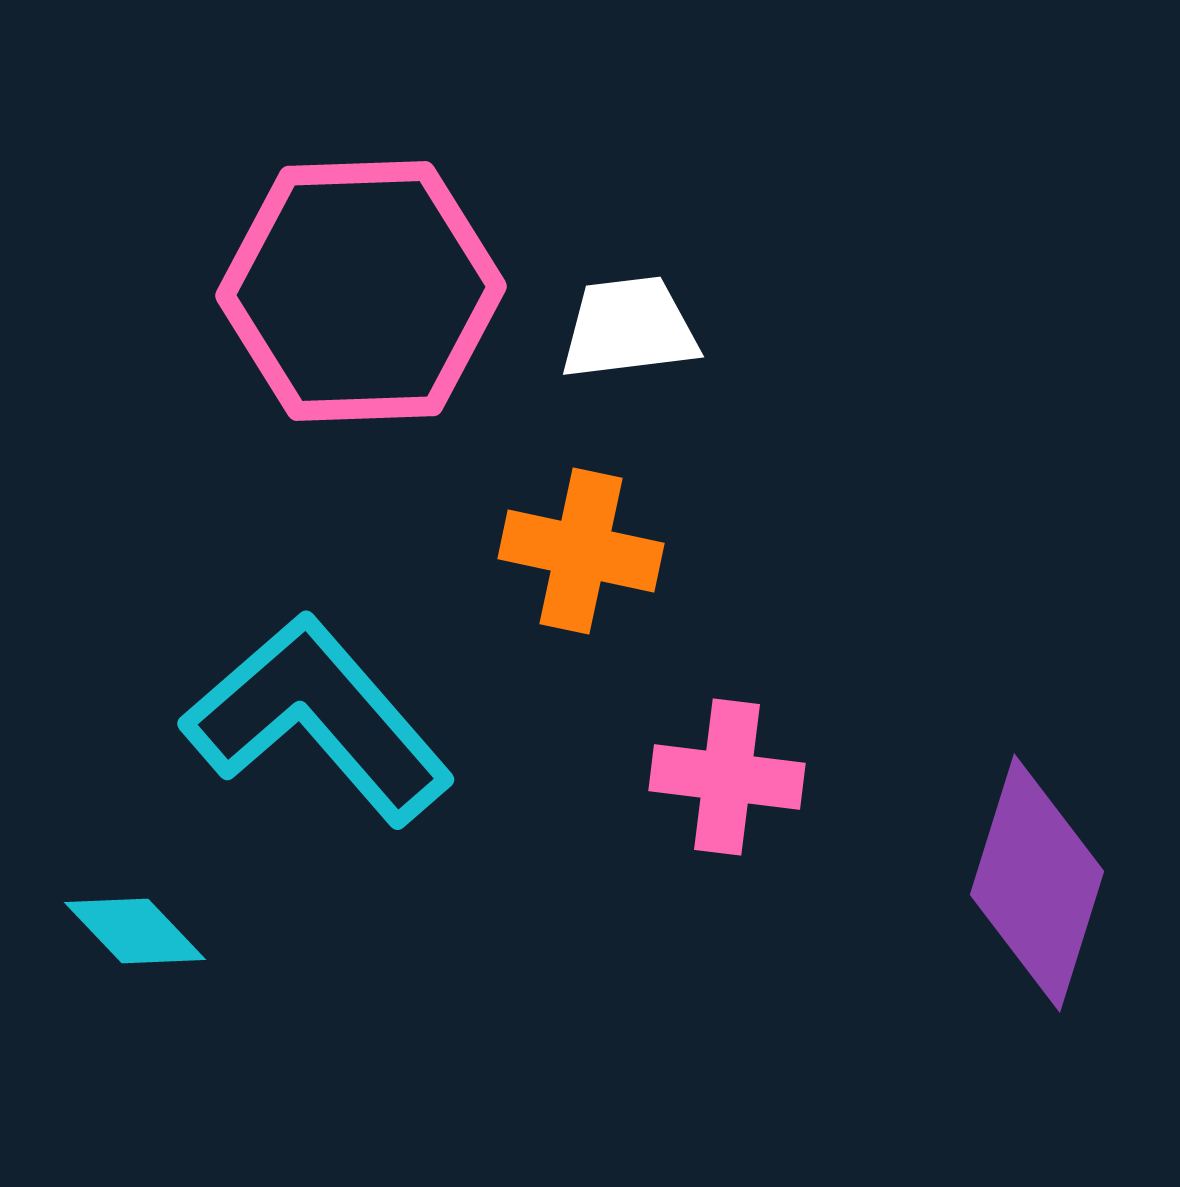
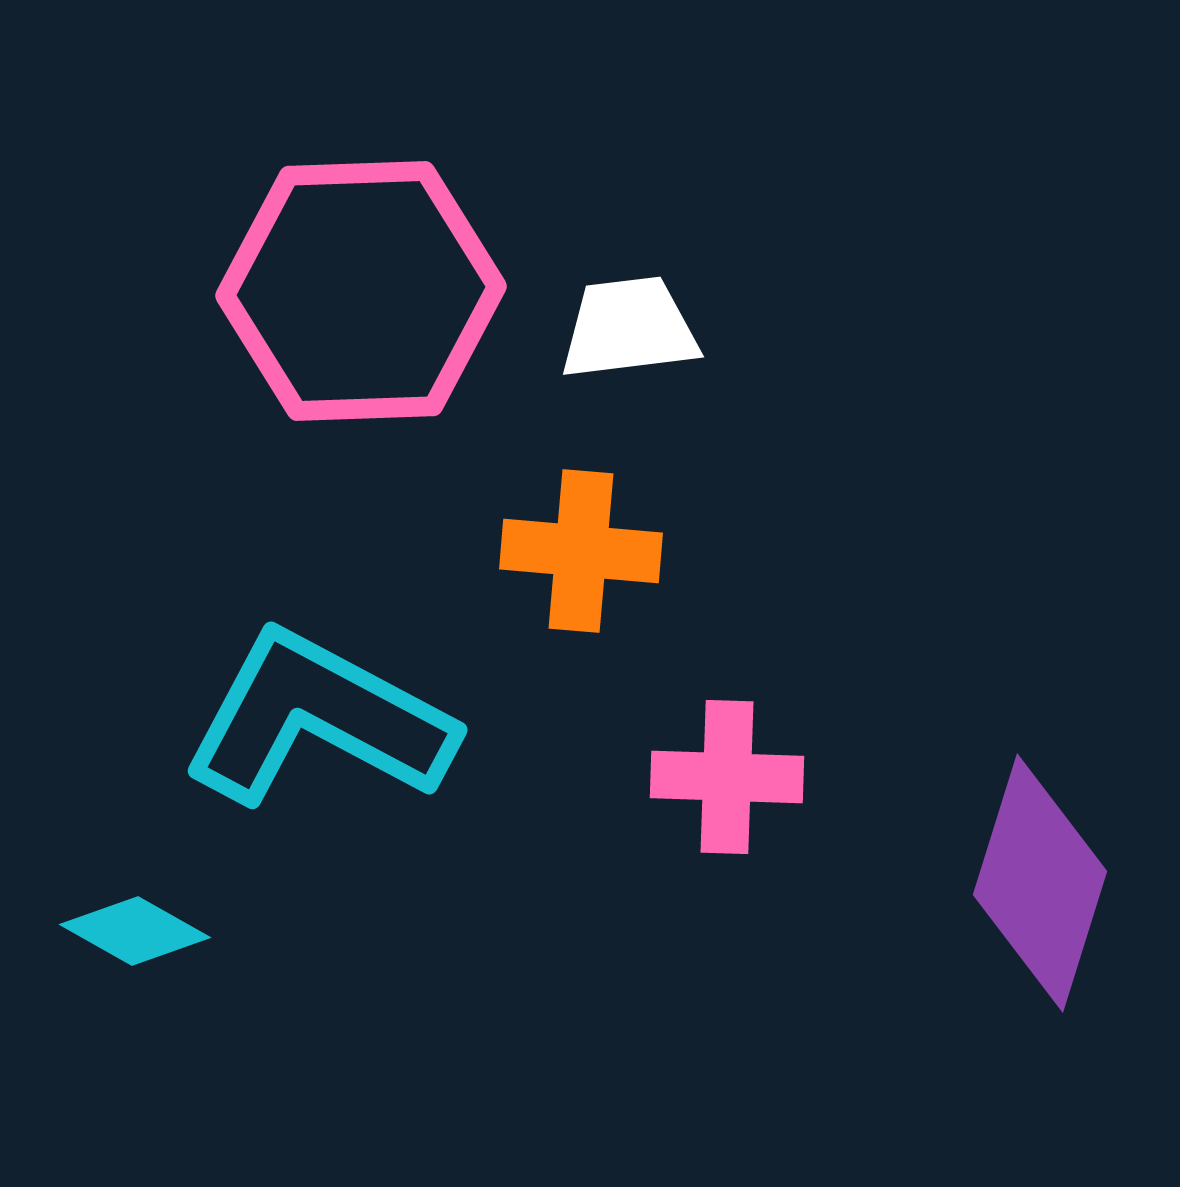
orange cross: rotated 7 degrees counterclockwise
cyan L-shape: rotated 21 degrees counterclockwise
pink cross: rotated 5 degrees counterclockwise
purple diamond: moved 3 px right
cyan diamond: rotated 17 degrees counterclockwise
